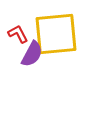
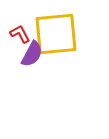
red L-shape: moved 2 px right
